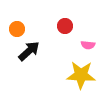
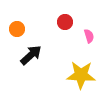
red circle: moved 4 px up
pink semicircle: moved 1 px right, 9 px up; rotated 112 degrees counterclockwise
black arrow: moved 2 px right, 4 px down
